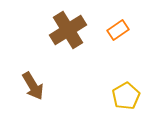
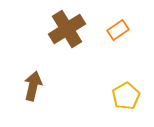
brown cross: moved 1 px left, 1 px up
brown arrow: rotated 136 degrees counterclockwise
